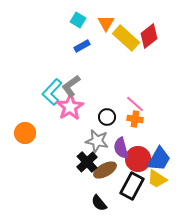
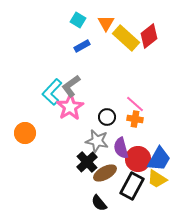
brown ellipse: moved 3 px down
